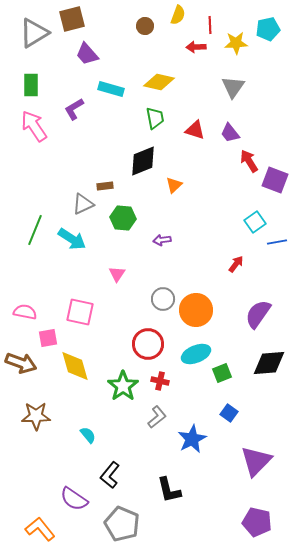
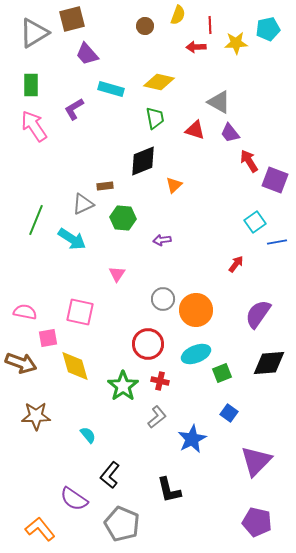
gray triangle at (233, 87): moved 14 px left, 15 px down; rotated 35 degrees counterclockwise
green line at (35, 230): moved 1 px right, 10 px up
